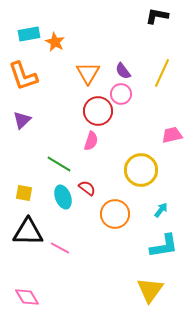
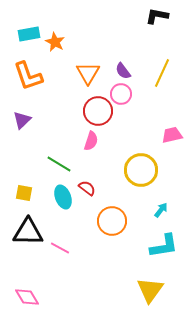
orange L-shape: moved 5 px right
orange circle: moved 3 px left, 7 px down
